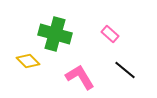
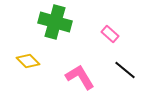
green cross: moved 12 px up
